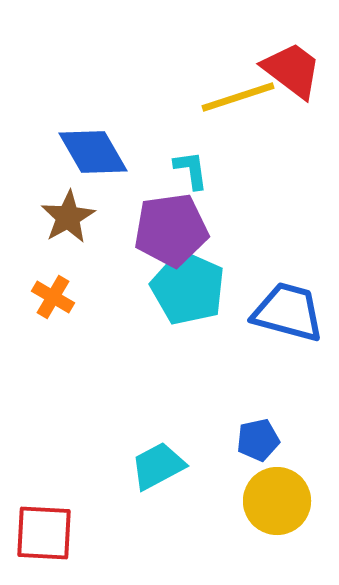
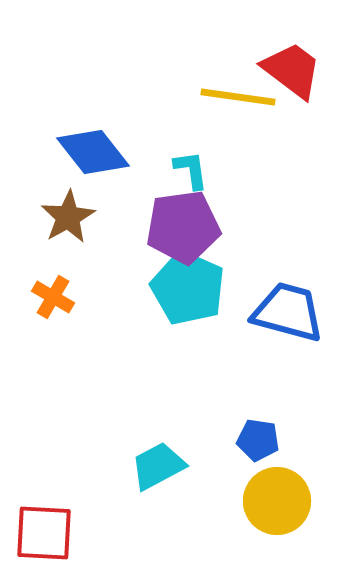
yellow line: rotated 26 degrees clockwise
blue diamond: rotated 8 degrees counterclockwise
purple pentagon: moved 12 px right, 3 px up
blue pentagon: rotated 21 degrees clockwise
